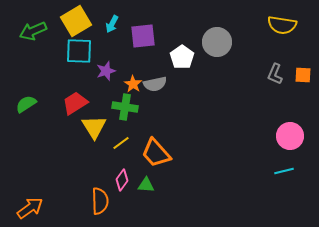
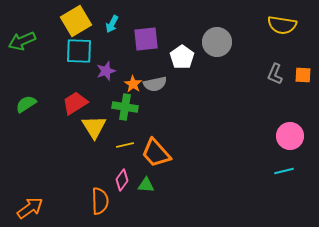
green arrow: moved 11 px left, 10 px down
purple square: moved 3 px right, 3 px down
yellow line: moved 4 px right, 2 px down; rotated 24 degrees clockwise
